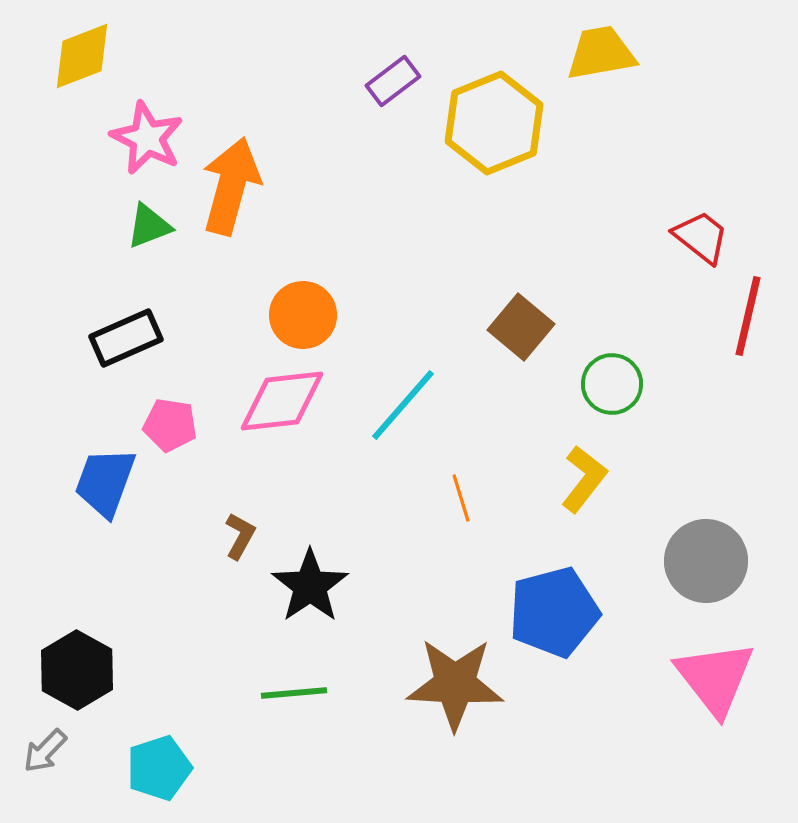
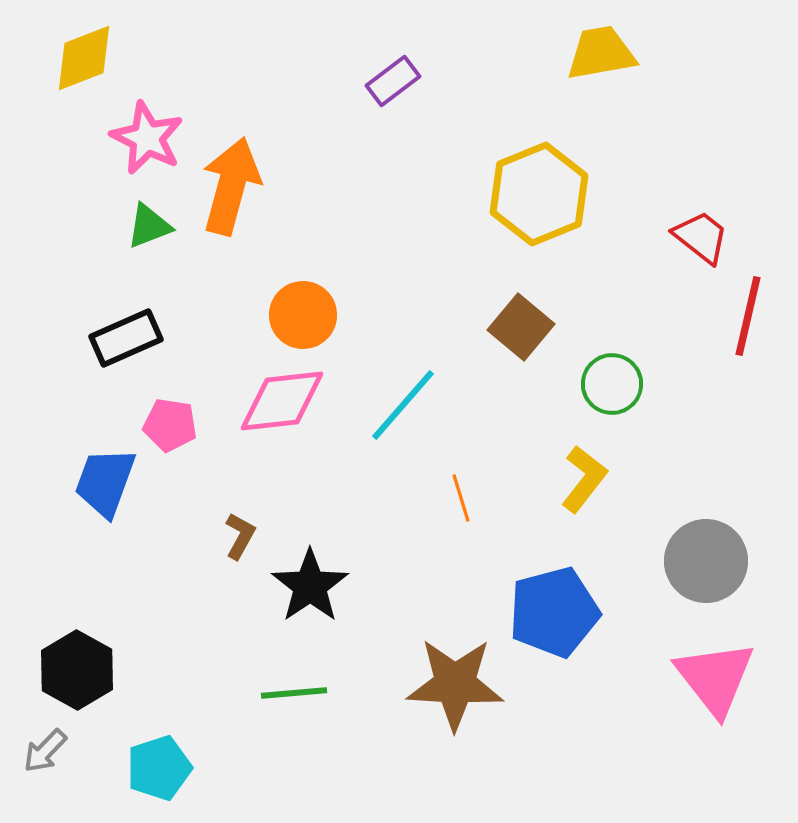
yellow diamond: moved 2 px right, 2 px down
yellow hexagon: moved 45 px right, 71 px down
